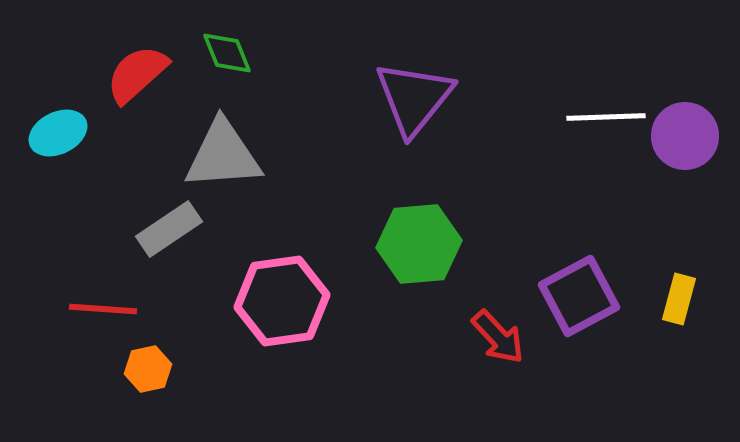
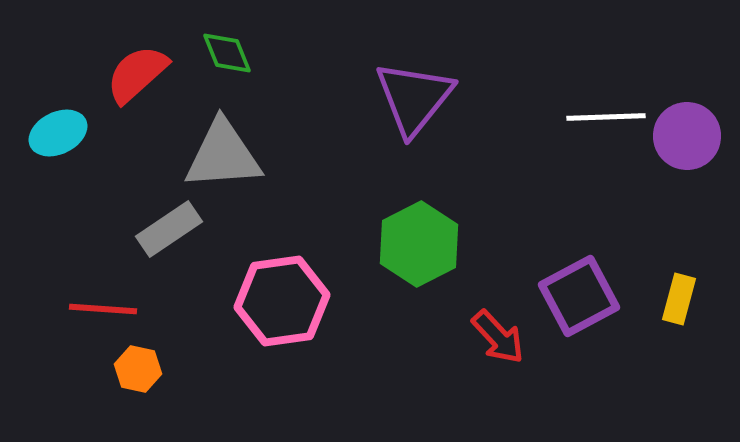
purple circle: moved 2 px right
green hexagon: rotated 22 degrees counterclockwise
orange hexagon: moved 10 px left; rotated 24 degrees clockwise
